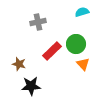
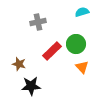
orange triangle: moved 1 px left, 3 px down
